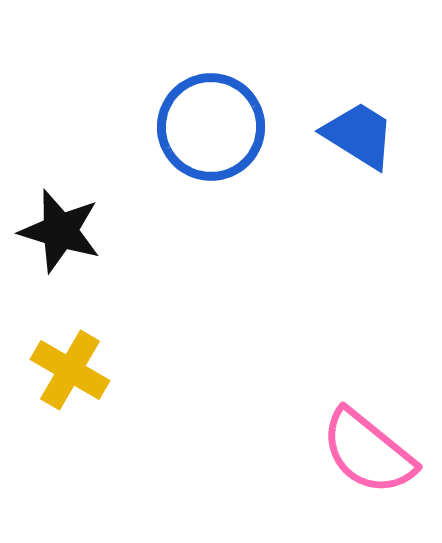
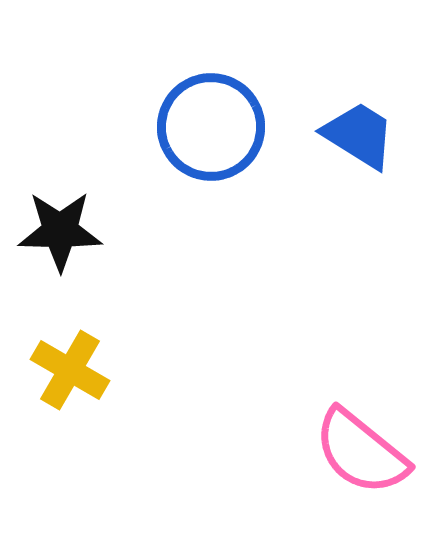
black star: rotated 16 degrees counterclockwise
pink semicircle: moved 7 px left
